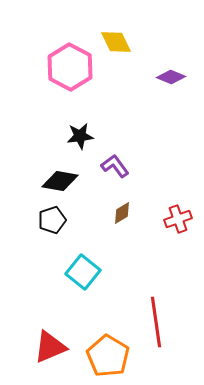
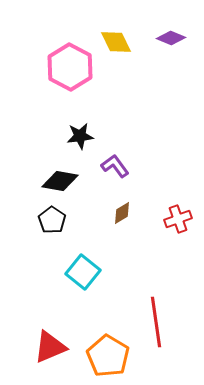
purple diamond: moved 39 px up
black pentagon: rotated 20 degrees counterclockwise
